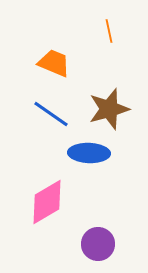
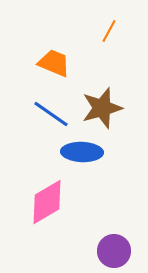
orange line: rotated 40 degrees clockwise
brown star: moved 7 px left, 1 px up
blue ellipse: moved 7 px left, 1 px up
purple circle: moved 16 px right, 7 px down
